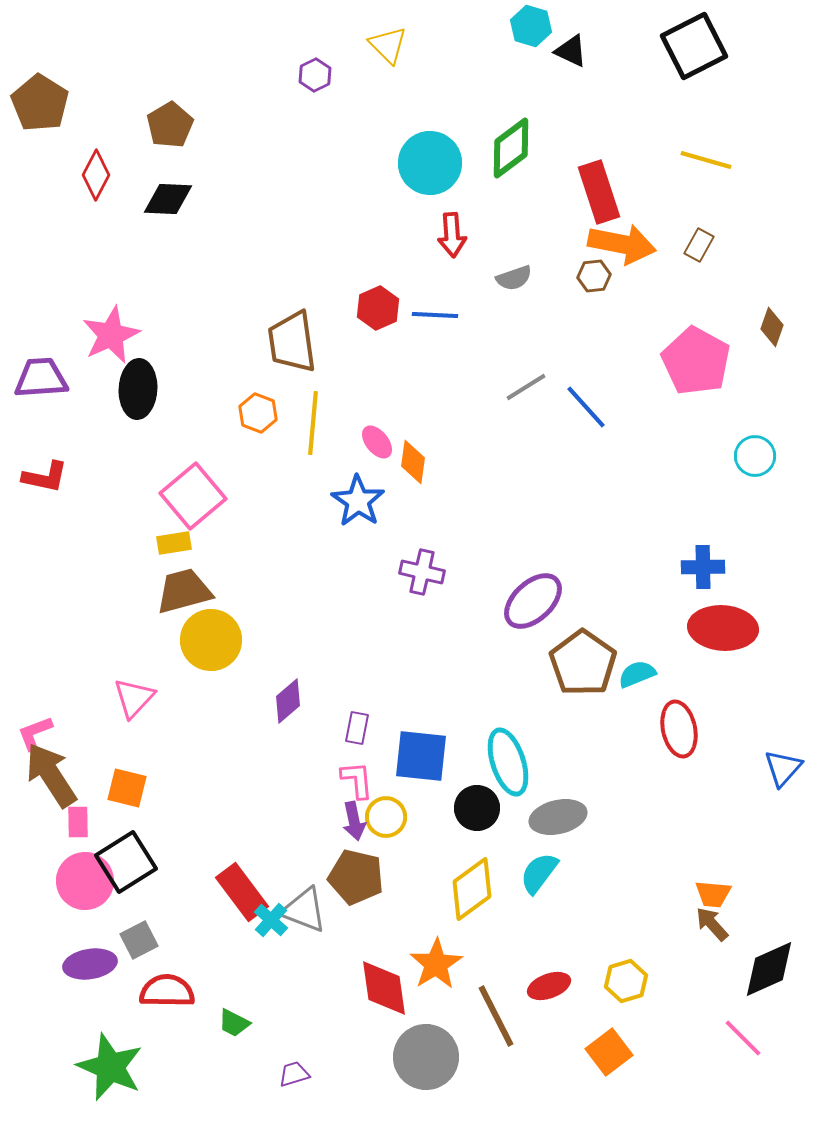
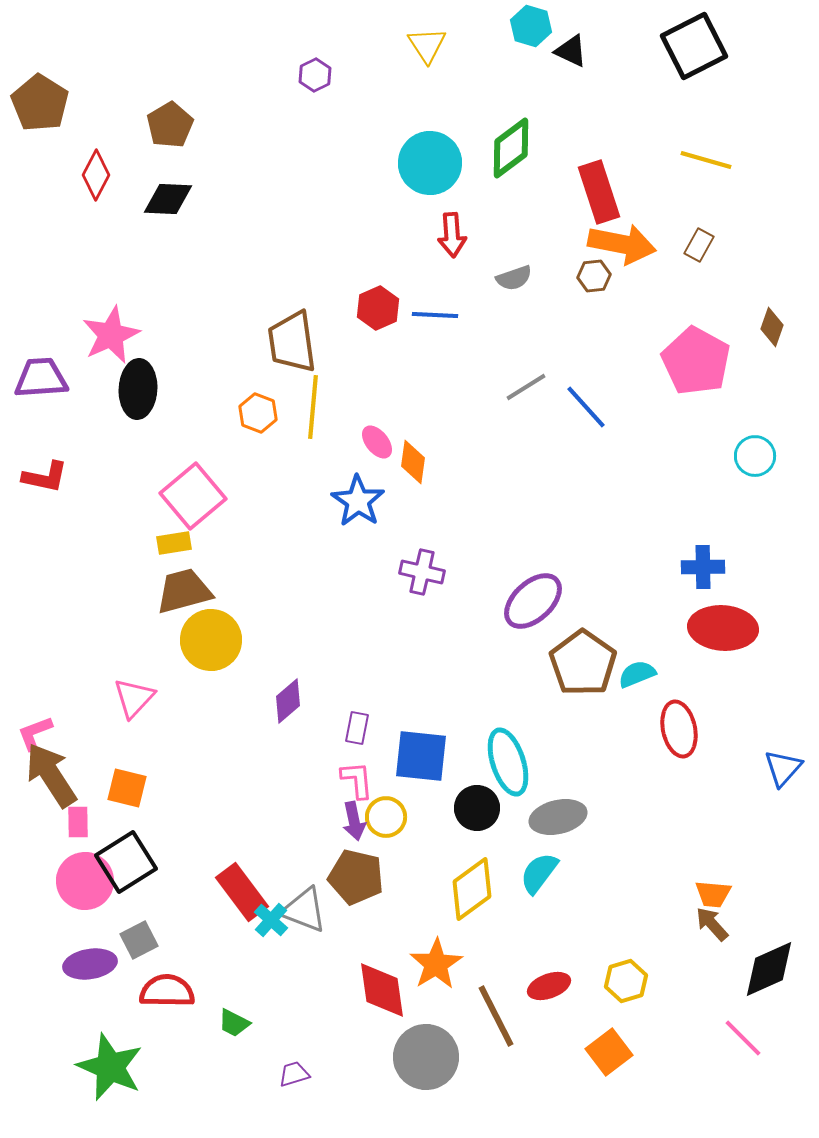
yellow triangle at (388, 45): moved 39 px right; rotated 12 degrees clockwise
yellow line at (313, 423): moved 16 px up
red diamond at (384, 988): moved 2 px left, 2 px down
